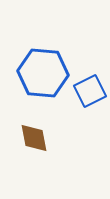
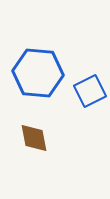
blue hexagon: moved 5 px left
